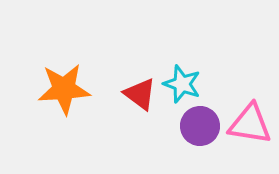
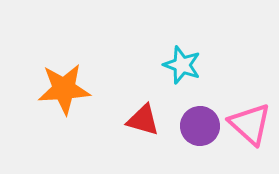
cyan star: moved 19 px up
red triangle: moved 3 px right, 26 px down; rotated 21 degrees counterclockwise
pink triangle: rotated 33 degrees clockwise
